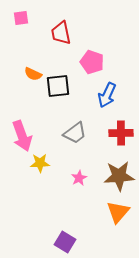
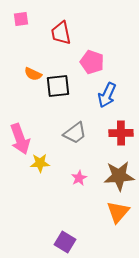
pink square: moved 1 px down
pink arrow: moved 2 px left, 3 px down
